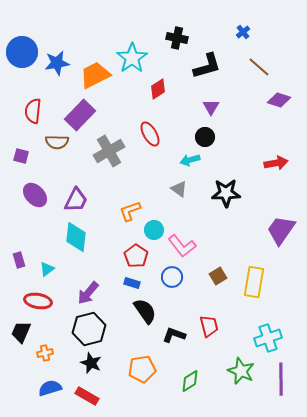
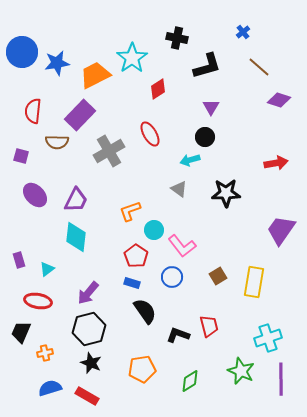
black L-shape at (174, 335): moved 4 px right
